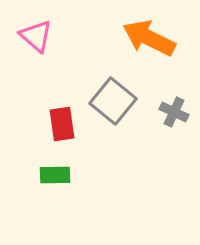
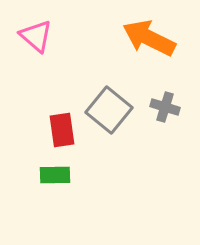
gray square: moved 4 px left, 9 px down
gray cross: moved 9 px left, 5 px up; rotated 8 degrees counterclockwise
red rectangle: moved 6 px down
